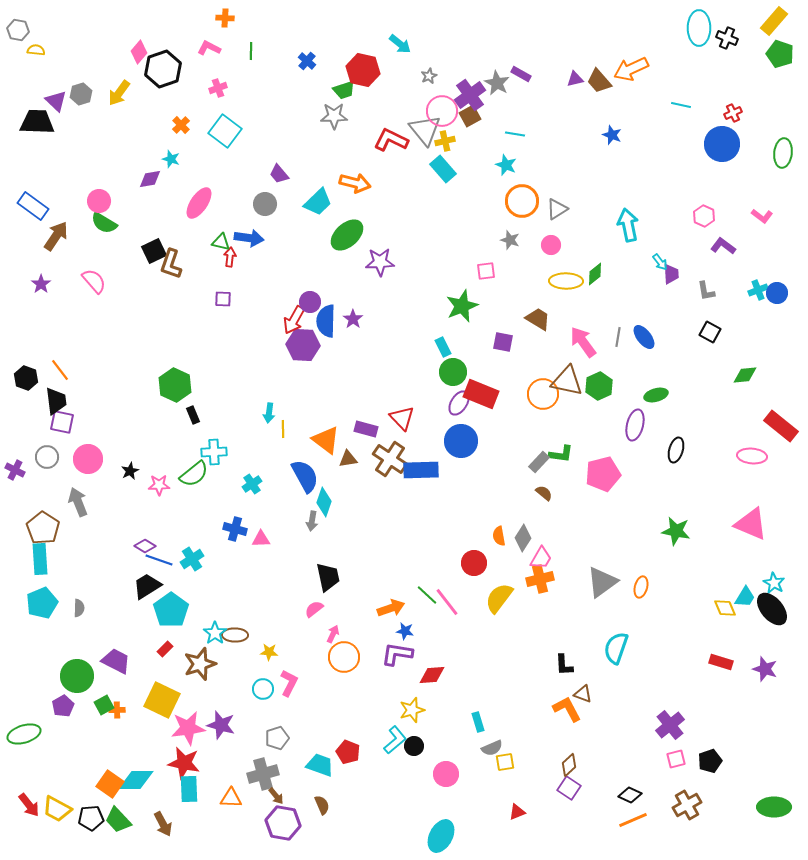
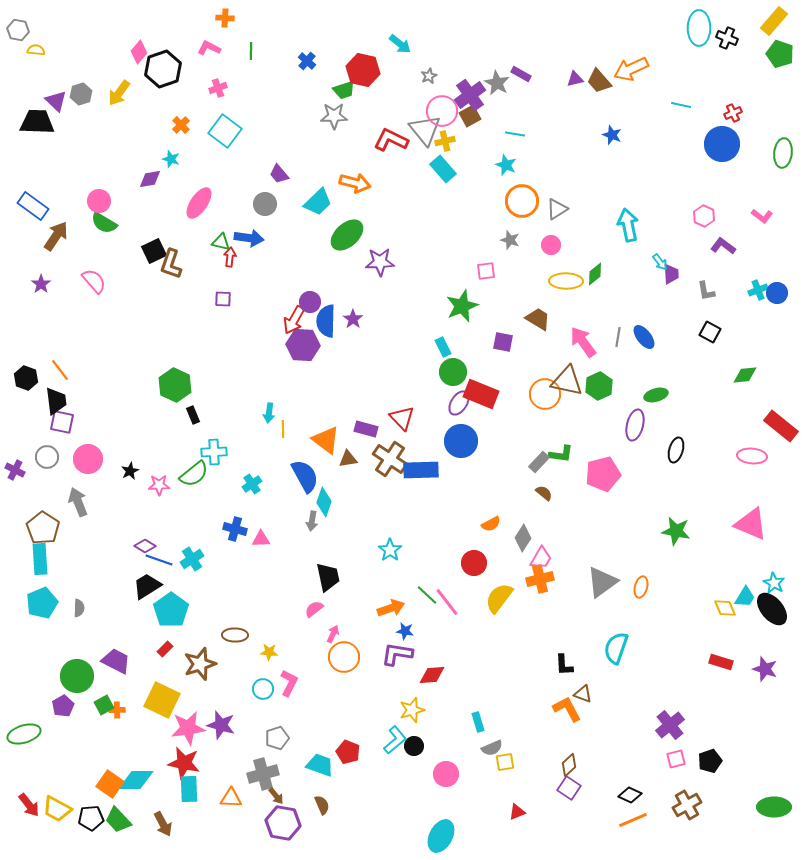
orange circle at (543, 394): moved 2 px right
orange semicircle at (499, 536): moved 8 px left, 12 px up; rotated 108 degrees counterclockwise
cyan star at (215, 633): moved 175 px right, 83 px up
